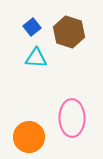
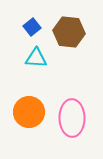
brown hexagon: rotated 12 degrees counterclockwise
orange circle: moved 25 px up
